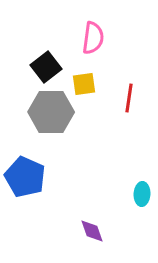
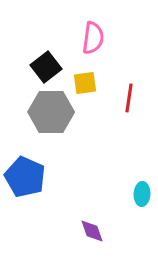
yellow square: moved 1 px right, 1 px up
